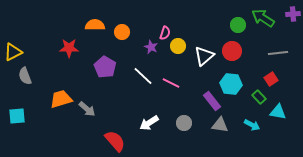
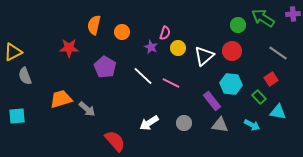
orange semicircle: moved 1 px left; rotated 78 degrees counterclockwise
yellow circle: moved 2 px down
gray line: rotated 42 degrees clockwise
